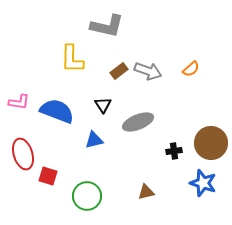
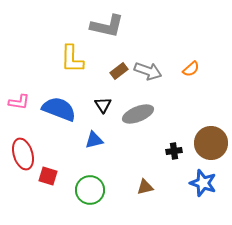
blue semicircle: moved 2 px right, 2 px up
gray ellipse: moved 8 px up
brown triangle: moved 1 px left, 5 px up
green circle: moved 3 px right, 6 px up
